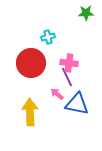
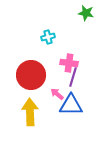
green star: rotated 14 degrees clockwise
red circle: moved 12 px down
purple line: moved 6 px right; rotated 42 degrees clockwise
blue triangle: moved 6 px left, 1 px down; rotated 10 degrees counterclockwise
